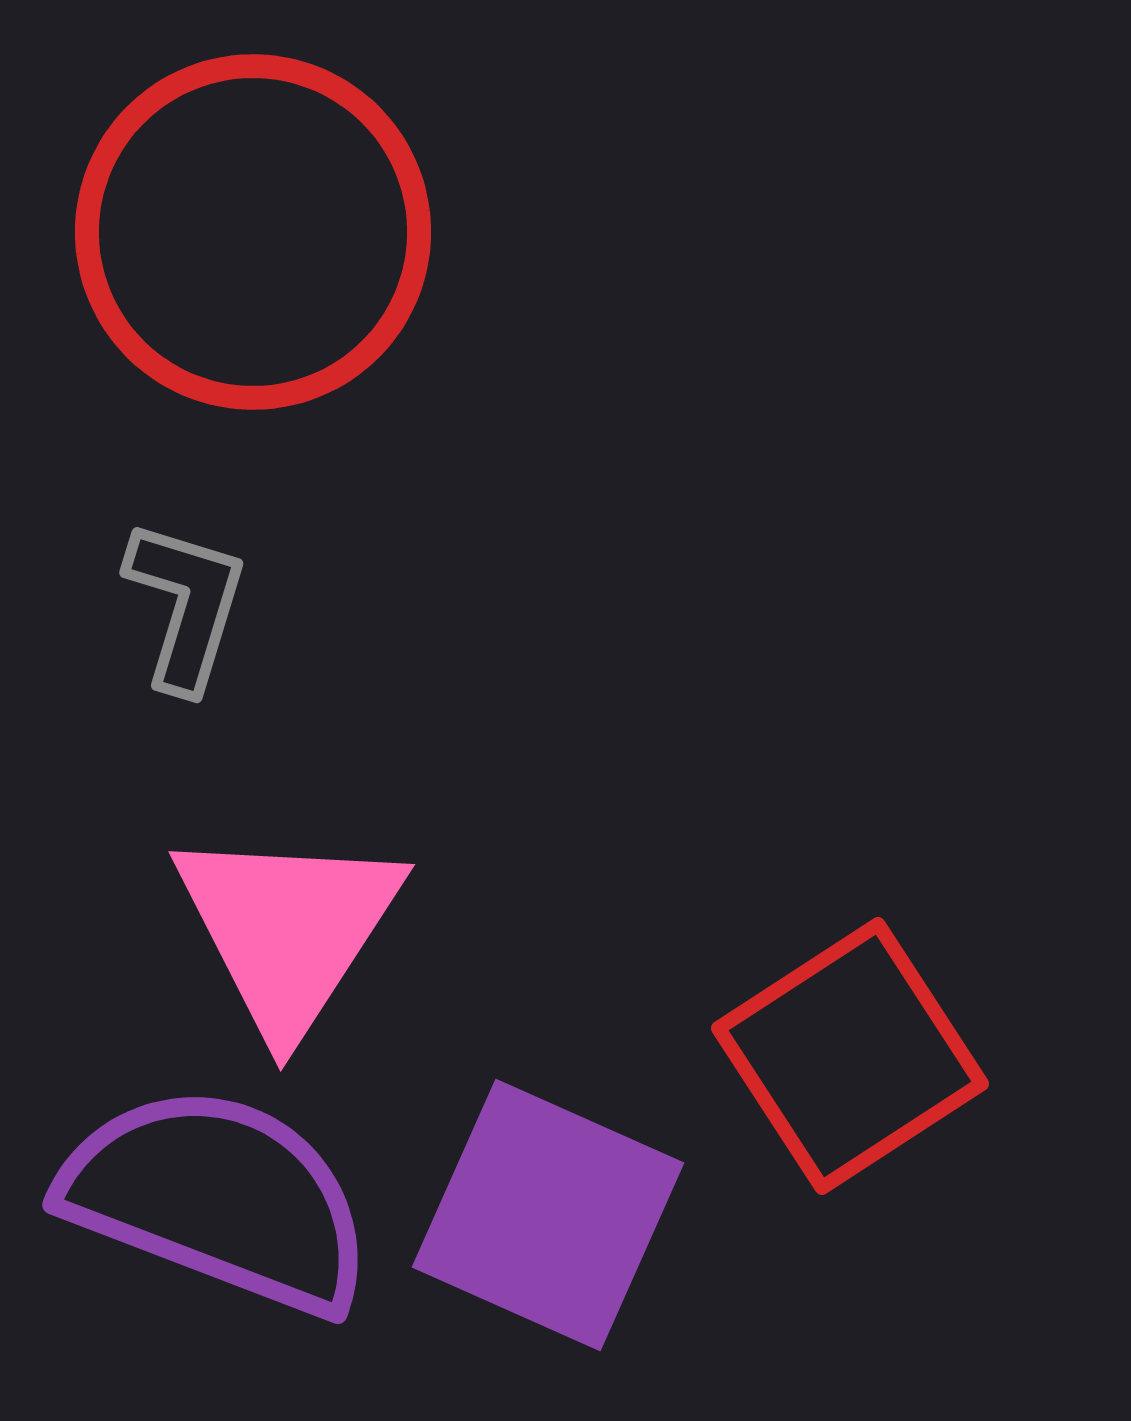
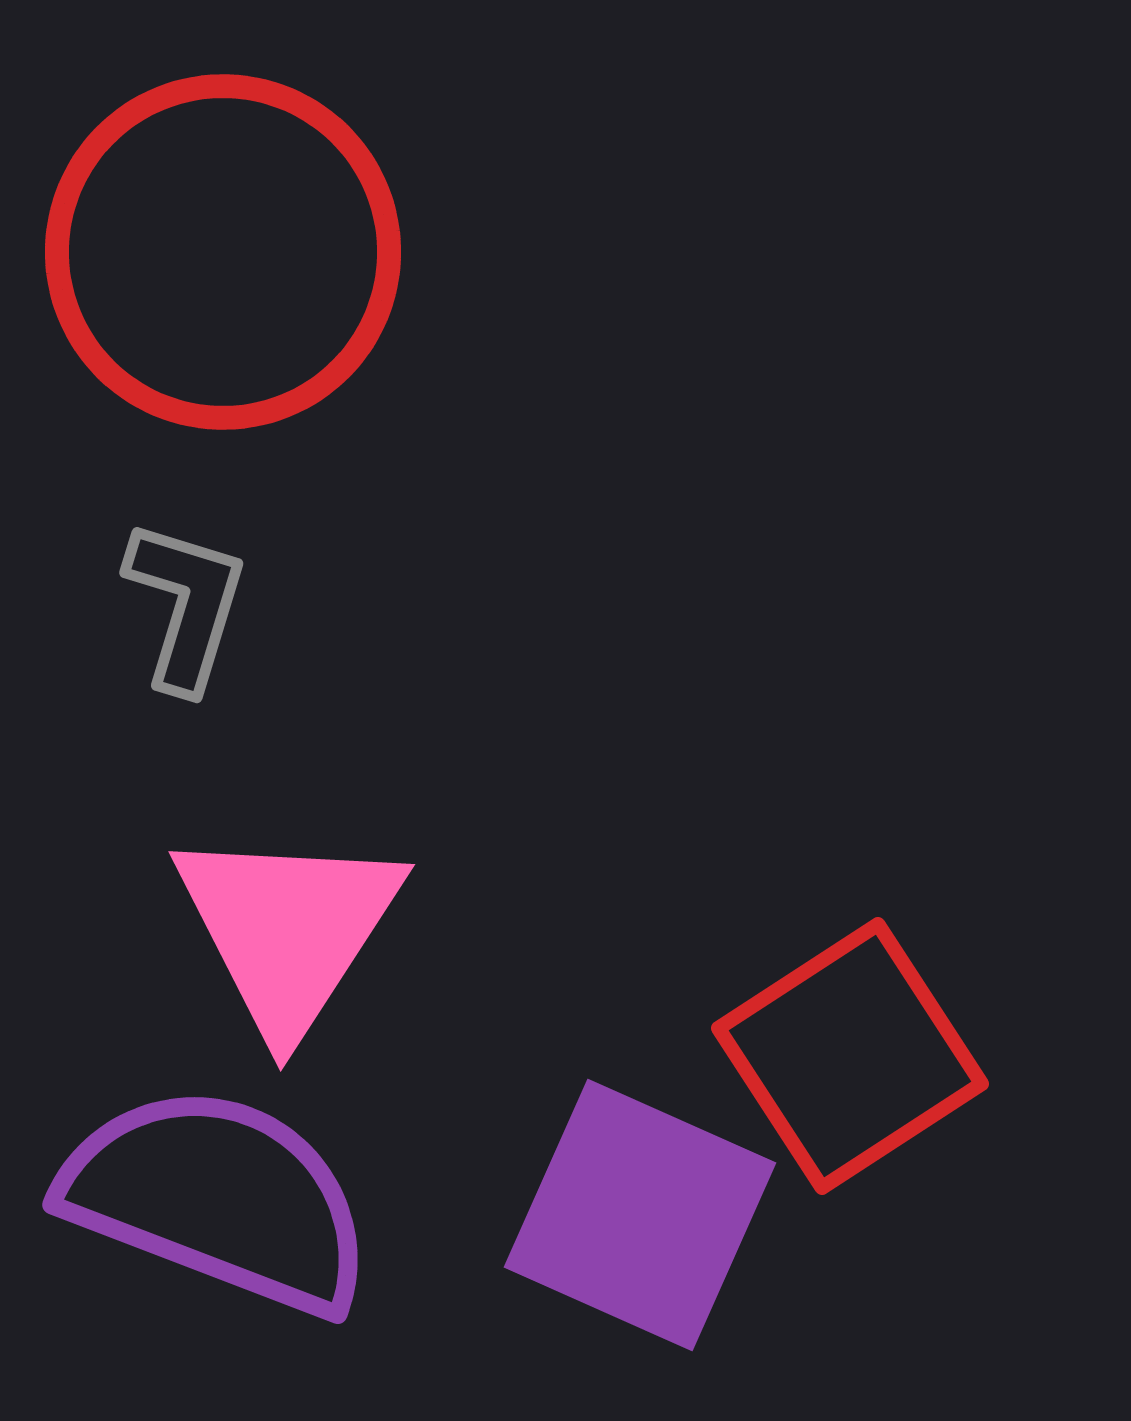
red circle: moved 30 px left, 20 px down
purple square: moved 92 px right
